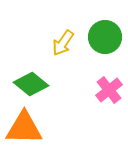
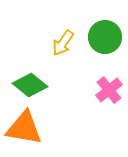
green diamond: moved 1 px left, 1 px down
orange triangle: rotated 9 degrees clockwise
